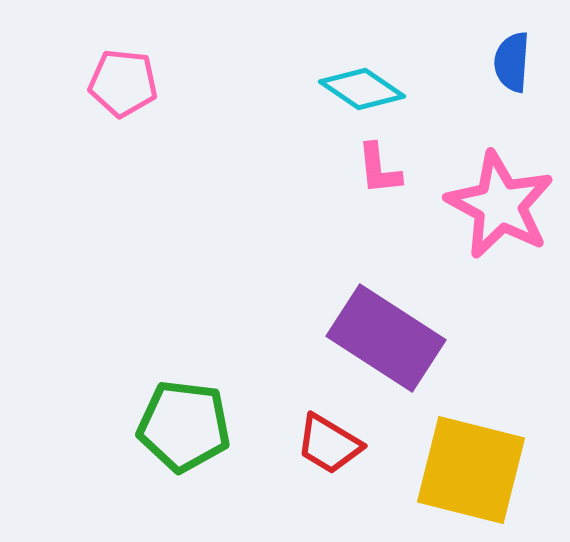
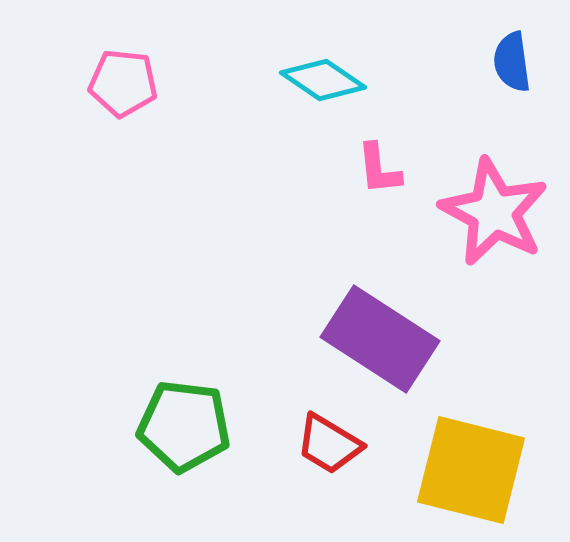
blue semicircle: rotated 12 degrees counterclockwise
cyan diamond: moved 39 px left, 9 px up
pink star: moved 6 px left, 7 px down
purple rectangle: moved 6 px left, 1 px down
